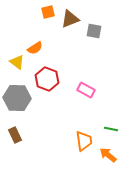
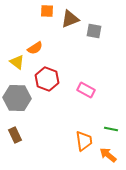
orange square: moved 1 px left, 1 px up; rotated 16 degrees clockwise
